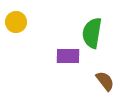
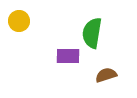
yellow circle: moved 3 px right, 1 px up
brown semicircle: moved 1 px right, 6 px up; rotated 70 degrees counterclockwise
